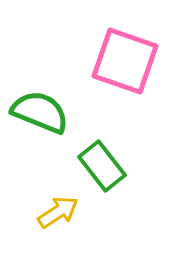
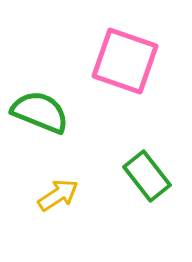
green rectangle: moved 45 px right, 10 px down
yellow arrow: moved 17 px up
